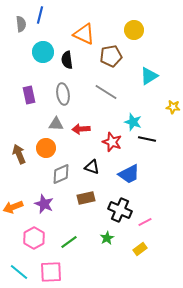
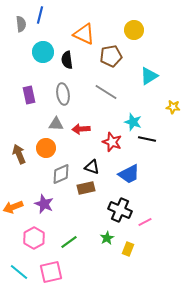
brown rectangle: moved 10 px up
yellow rectangle: moved 12 px left; rotated 32 degrees counterclockwise
pink square: rotated 10 degrees counterclockwise
